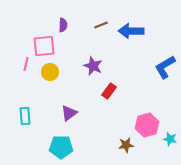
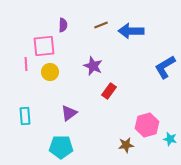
pink line: rotated 16 degrees counterclockwise
